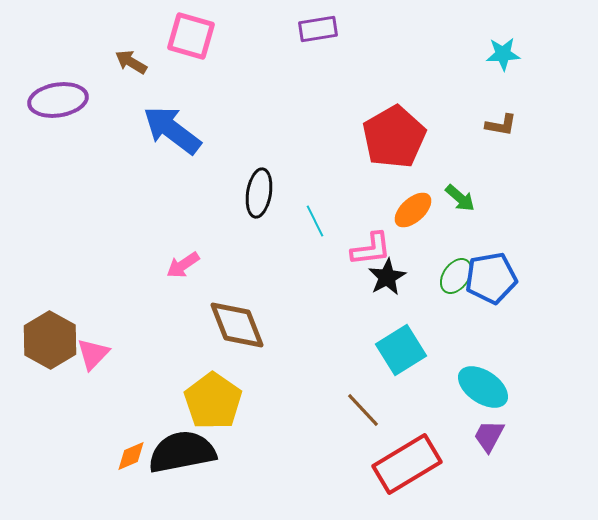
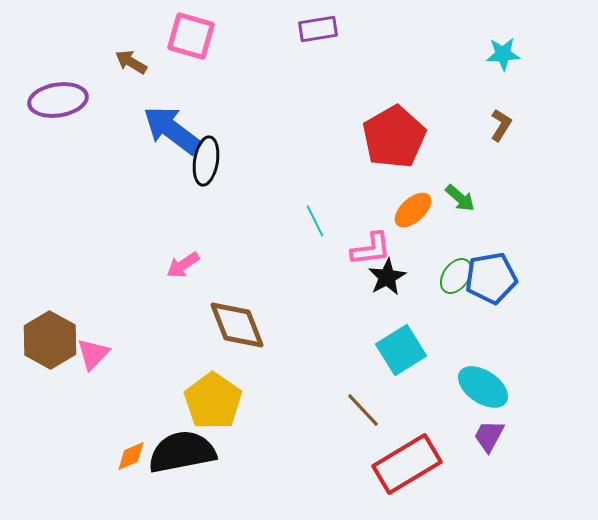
brown L-shape: rotated 68 degrees counterclockwise
black ellipse: moved 53 px left, 32 px up
